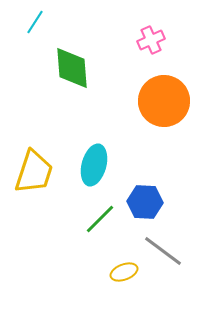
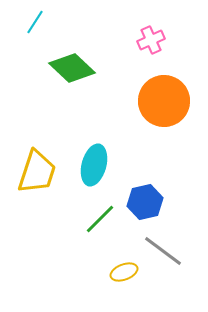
green diamond: rotated 42 degrees counterclockwise
yellow trapezoid: moved 3 px right
blue hexagon: rotated 16 degrees counterclockwise
